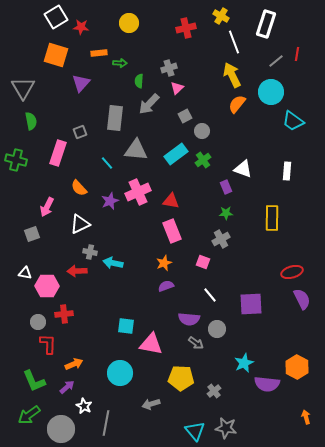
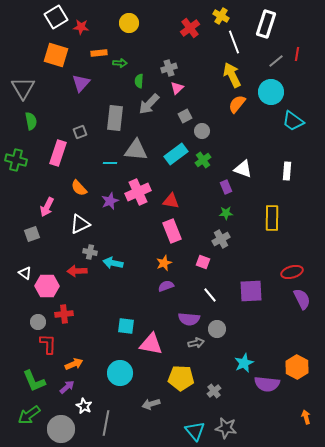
red cross at (186, 28): moved 4 px right; rotated 24 degrees counterclockwise
cyan line at (107, 163): moved 3 px right; rotated 48 degrees counterclockwise
white triangle at (25, 273): rotated 24 degrees clockwise
purple square at (251, 304): moved 13 px up
gray arrow at (196, 343): rotated 49 degrees counterclockwise
